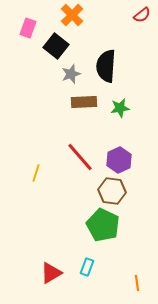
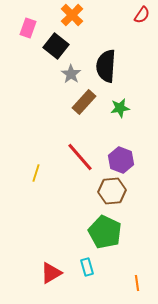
red semicircle: rotated 18 degrees counterclockwise
gray star: rotated 18 degrees counterclockwise
brown rectangle: rotated 45 degrees counterclockwise
purple hexagon: moved 2 px right; rotated 15 degrees counterclockwise
brown hexagon: rotated 12 degrees counterclockwise
green pentagon: moved 2 px right, 7 px down
cyan rectangle: rotated 36 degrees counterclockwise
